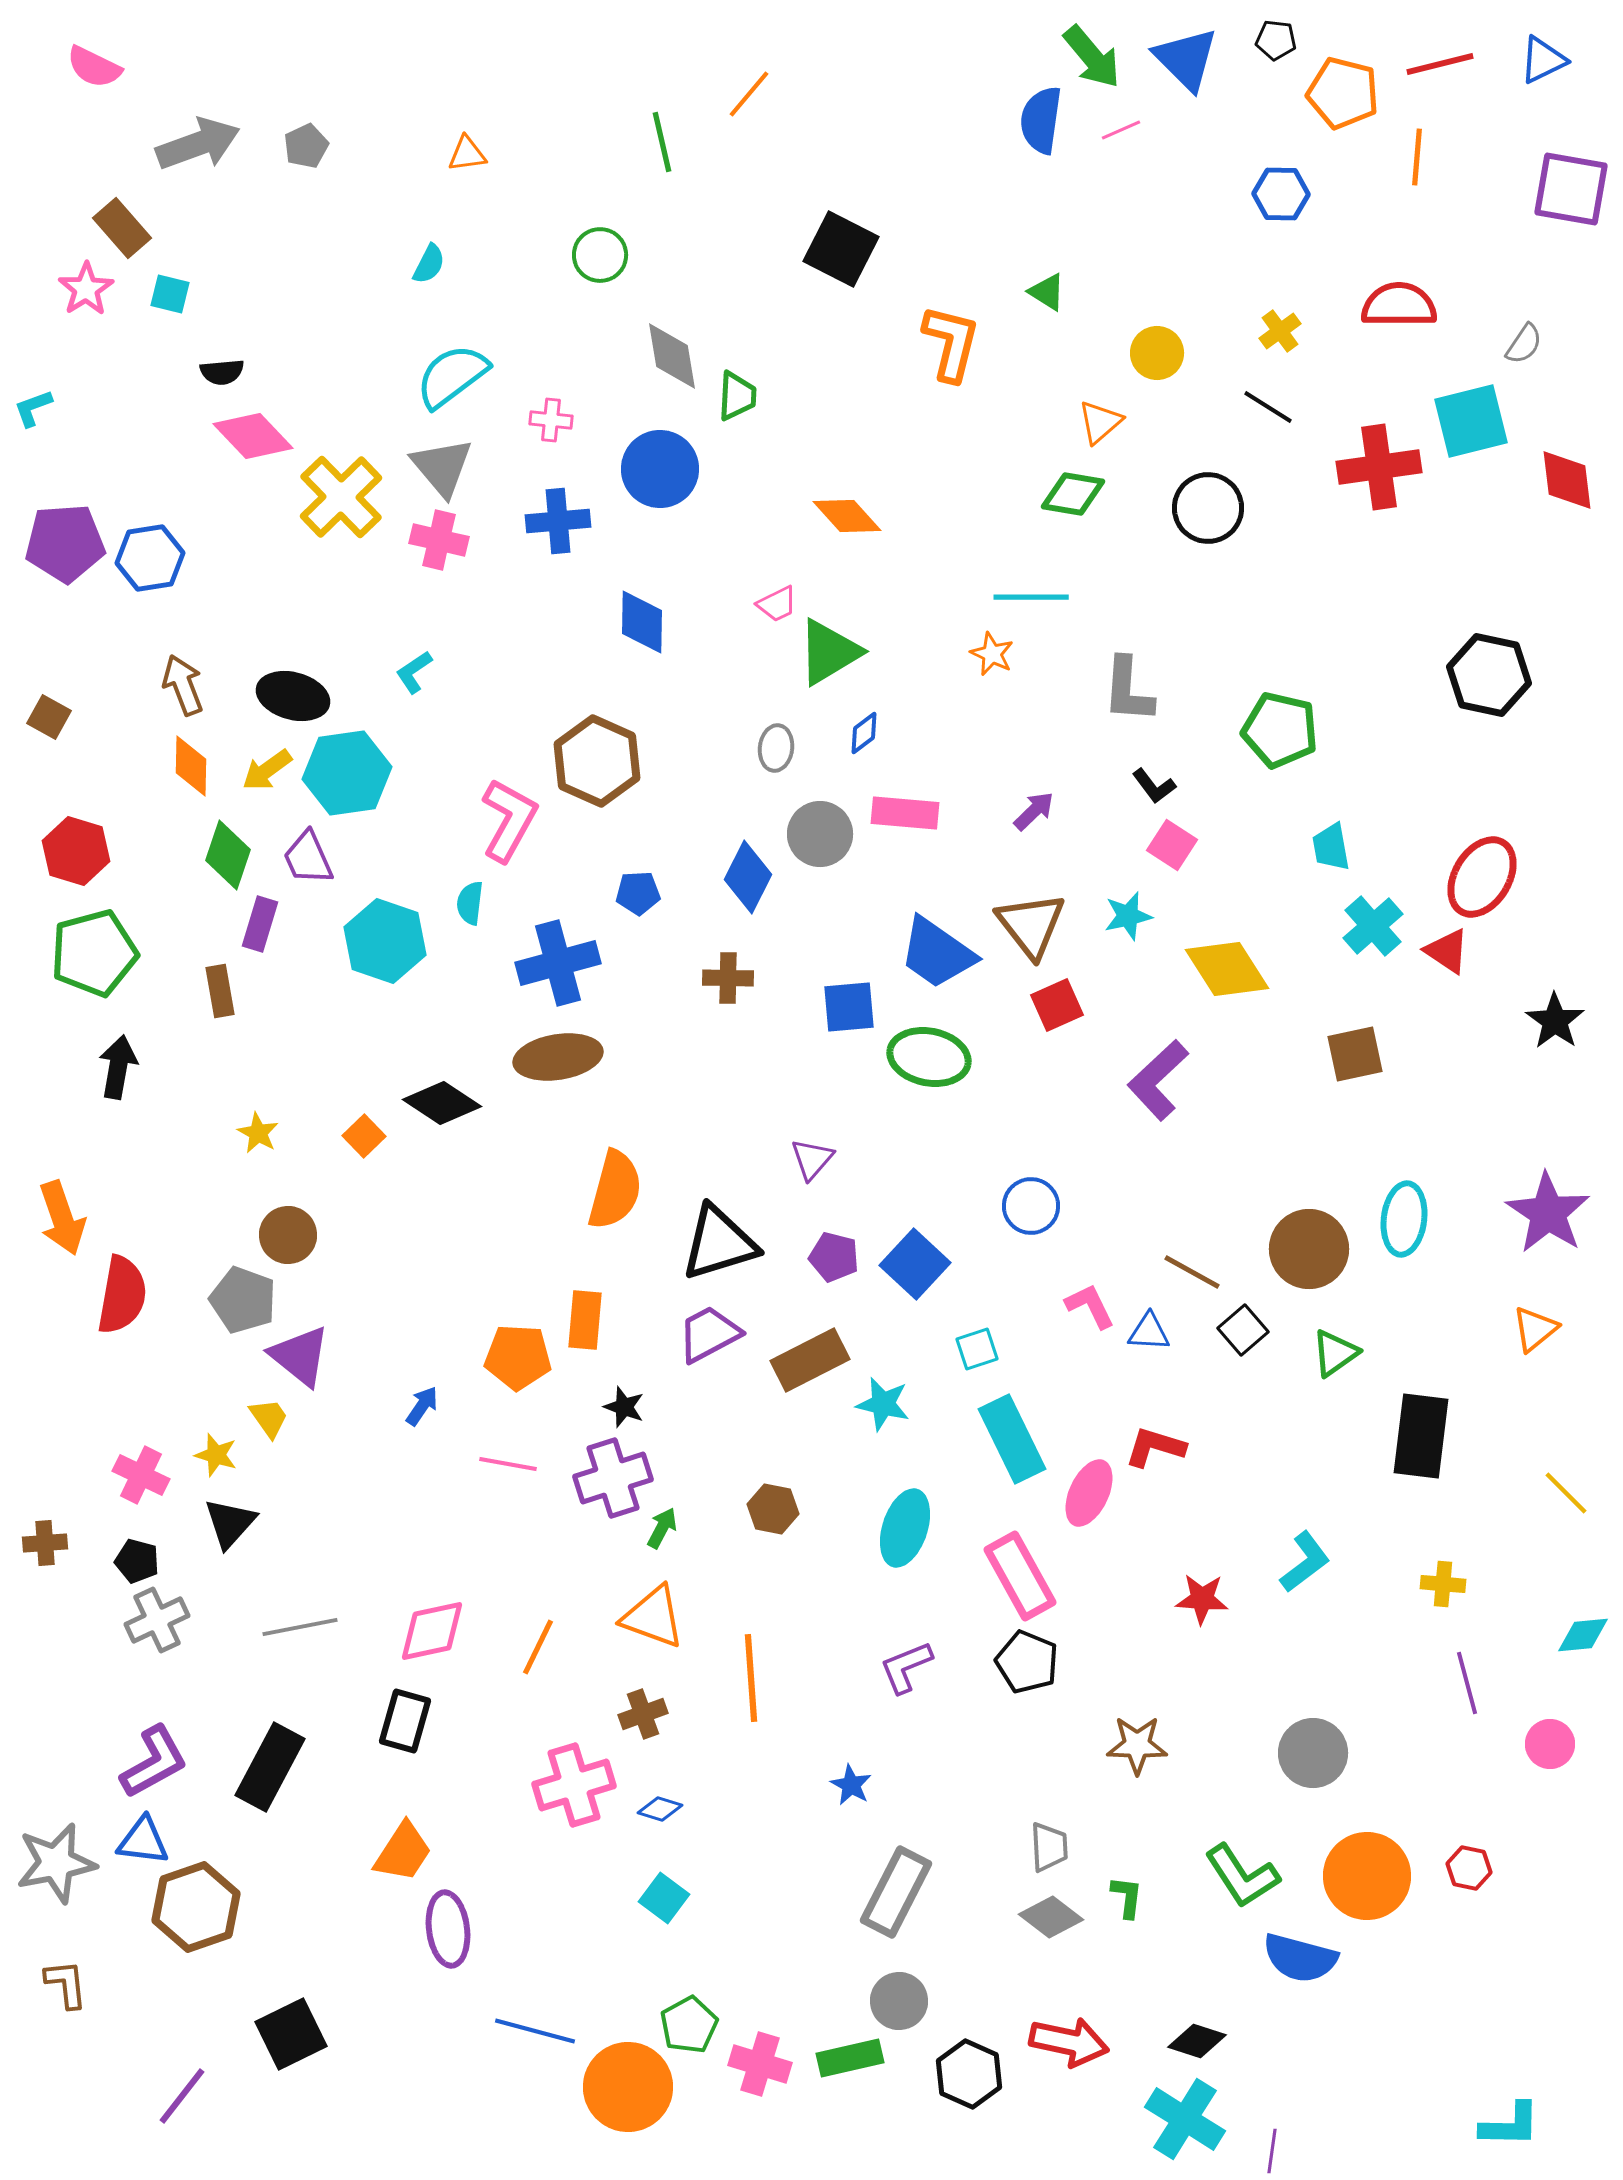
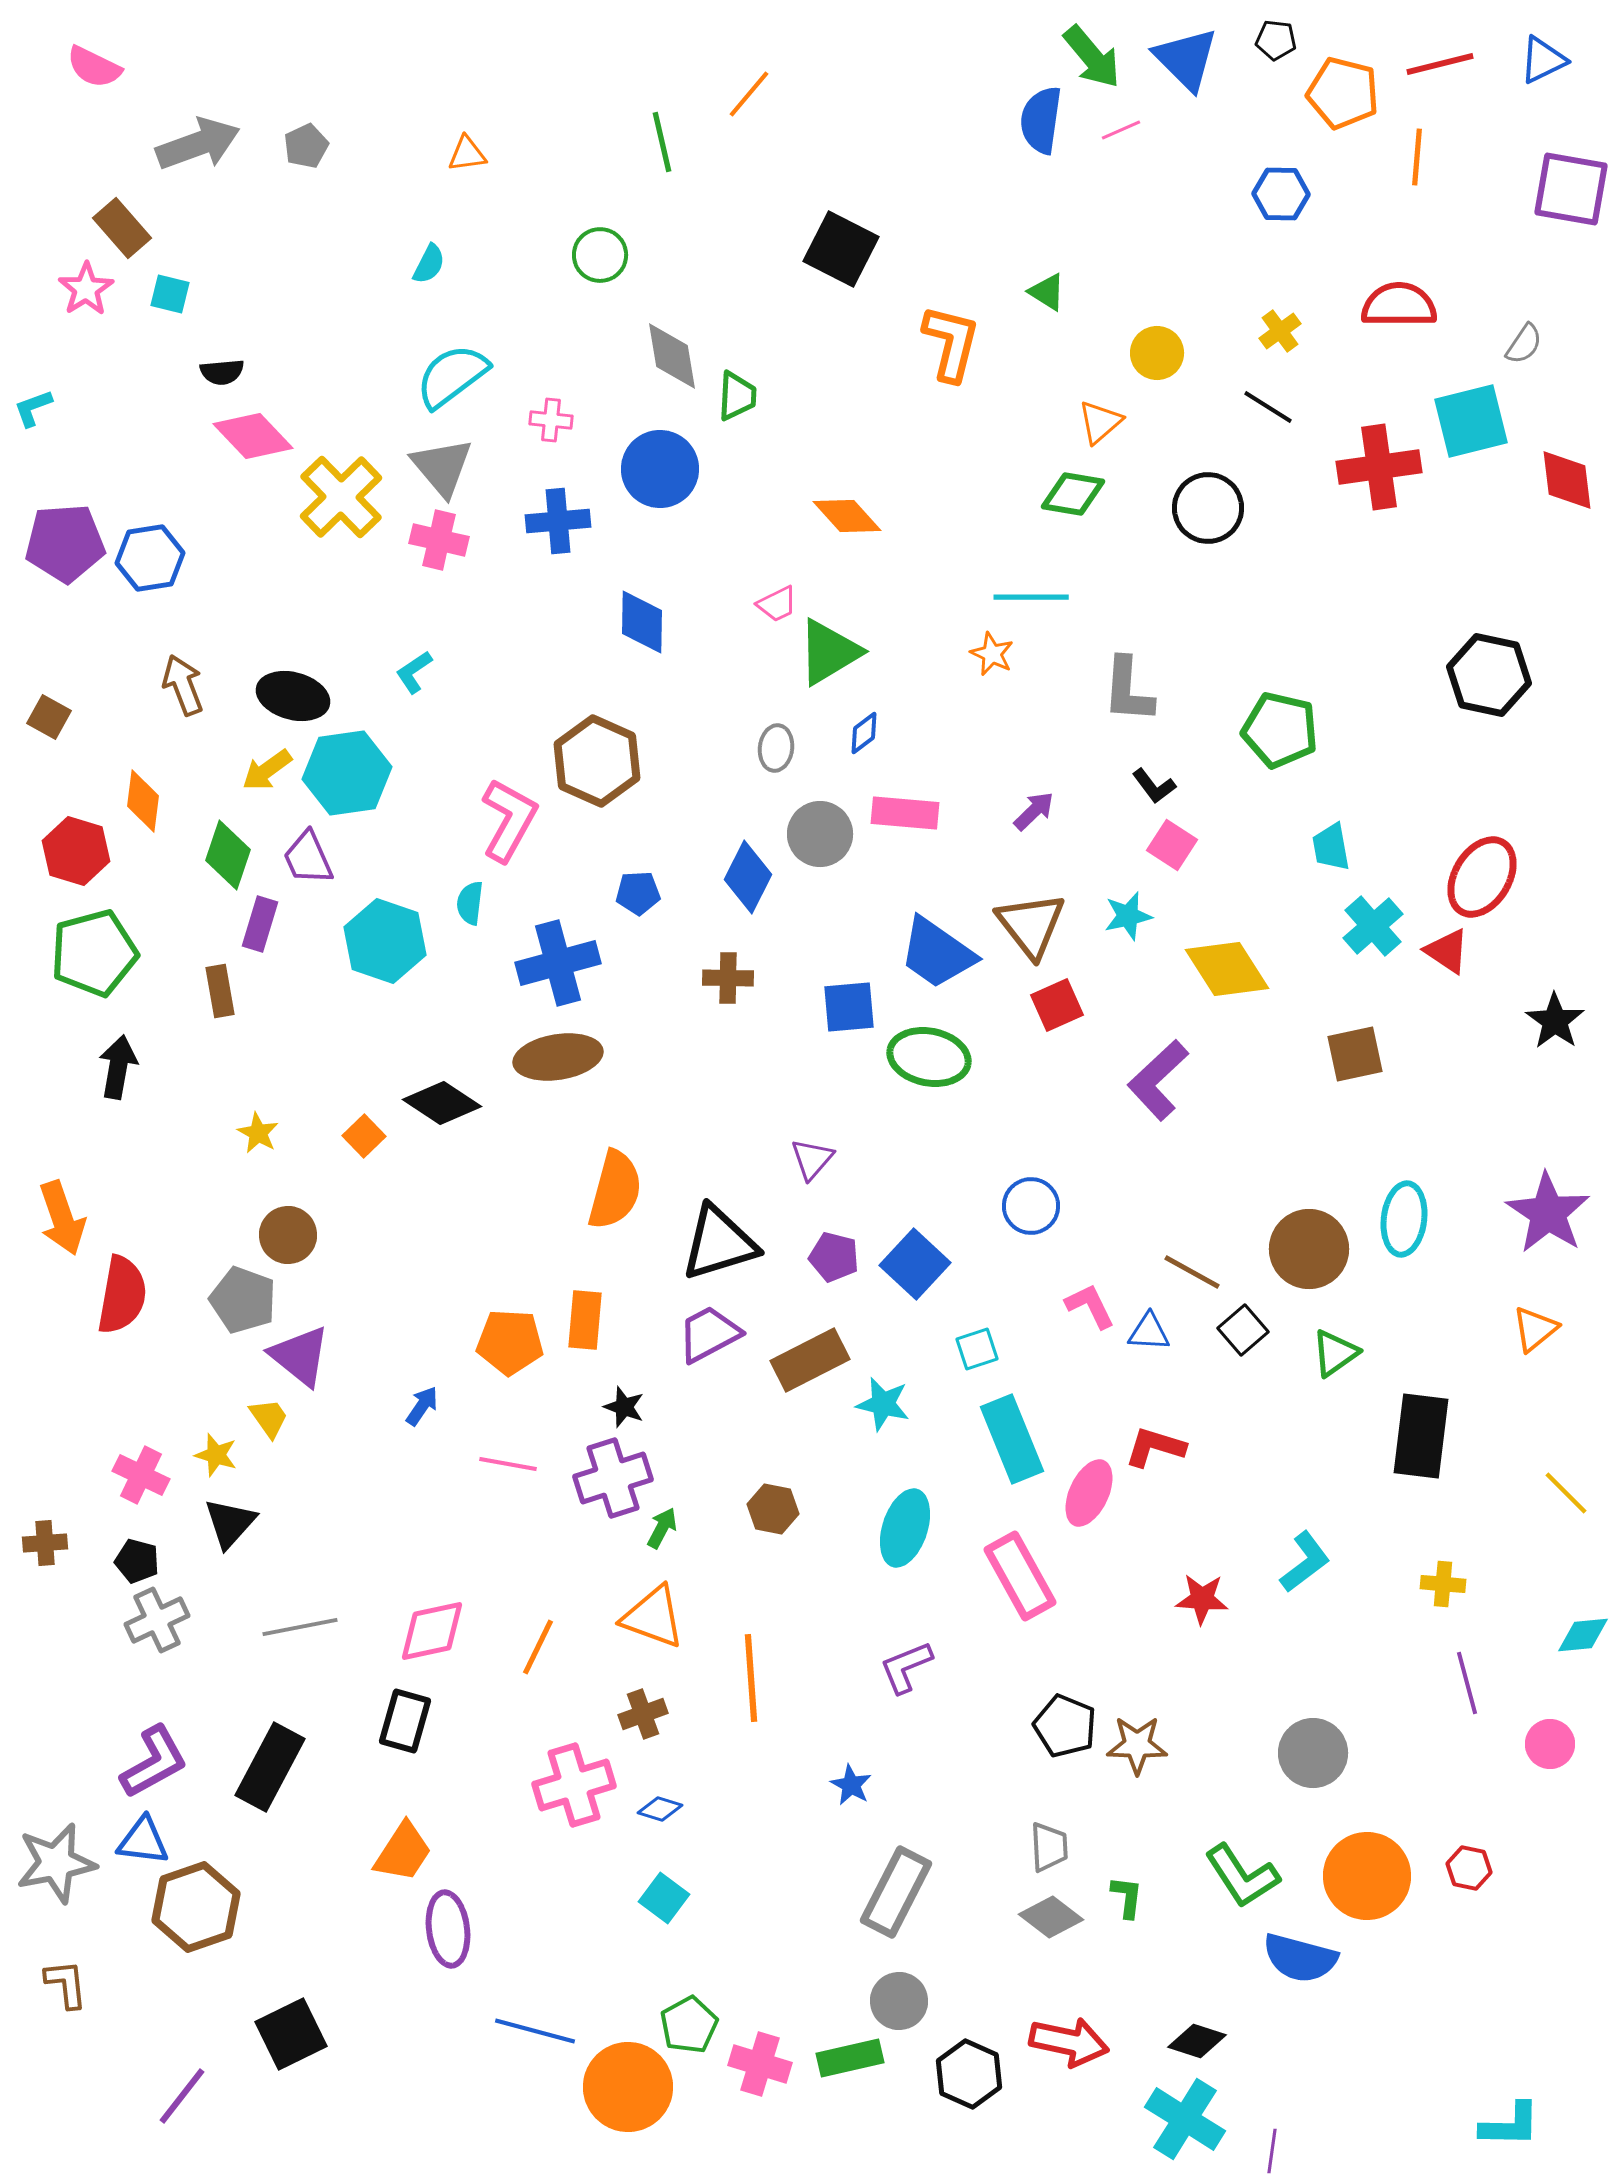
orange diamond at (191, 766): moved 48 px left, 35 px down; rotated 6 degrees clockwise
orange pentagon at (518, 1357): moved 8 px left, 15 px up
cyan rectangle at (1012, 1439): rotated 4 degrees clockwise
black pentagon at (1027, 1662): moved 38 px right, 64 px down
